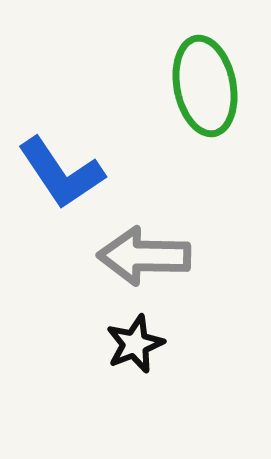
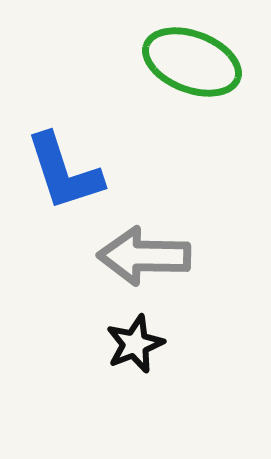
green ellipse: moved 13 px left, 24 px up; rotated 58 degrees counterclockwise
blue L-shape: moved 3 px right, 1 px up; rotated 16 degrees clockwise
